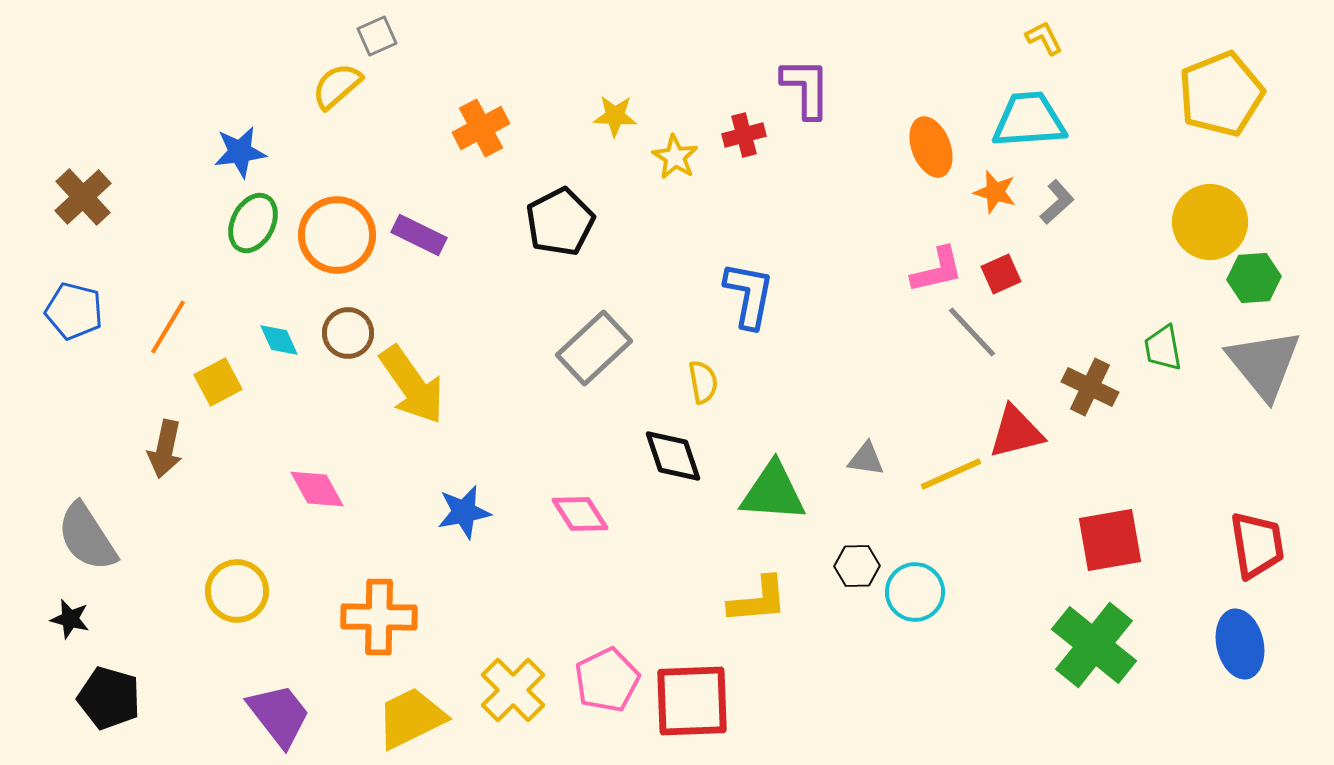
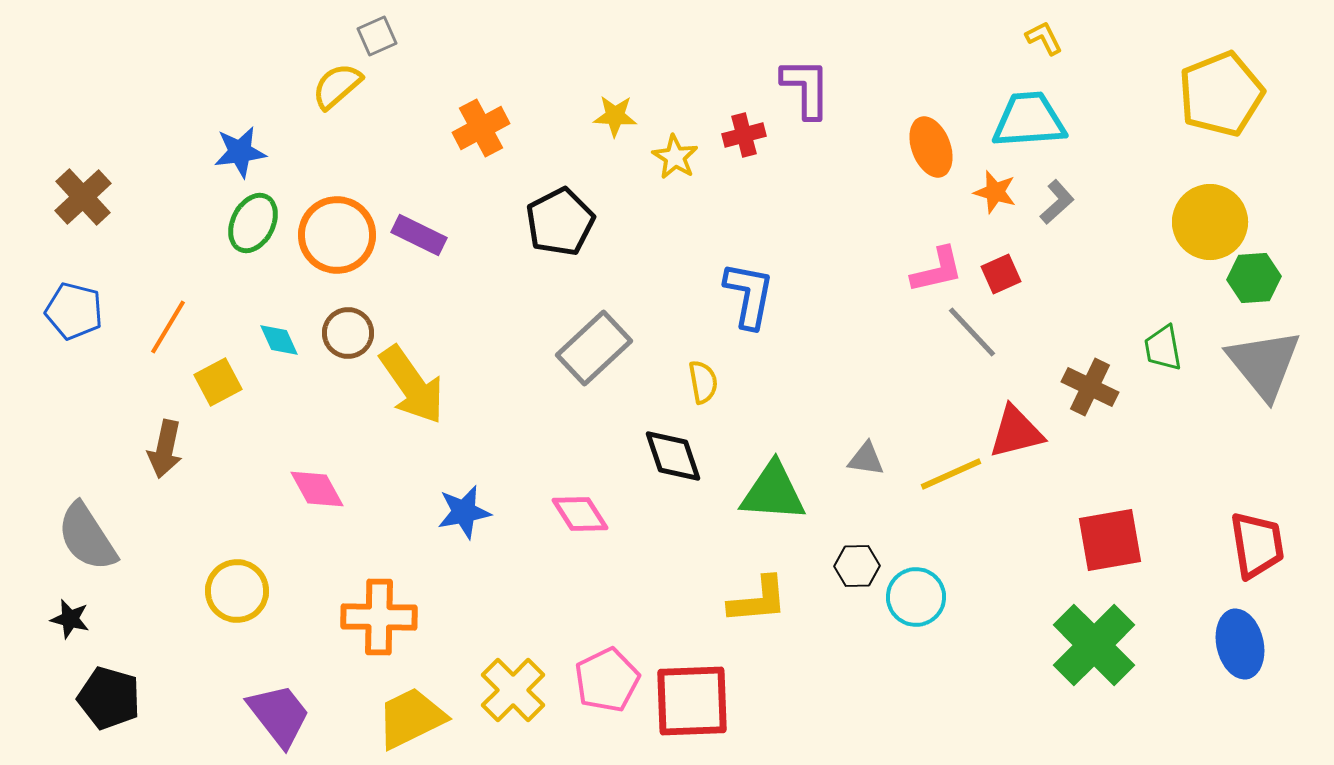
cyan circle at (915, 592): moved 1 px right, 5 px down
green cross at (1094, 645): rotated 6 degrees clockwise
